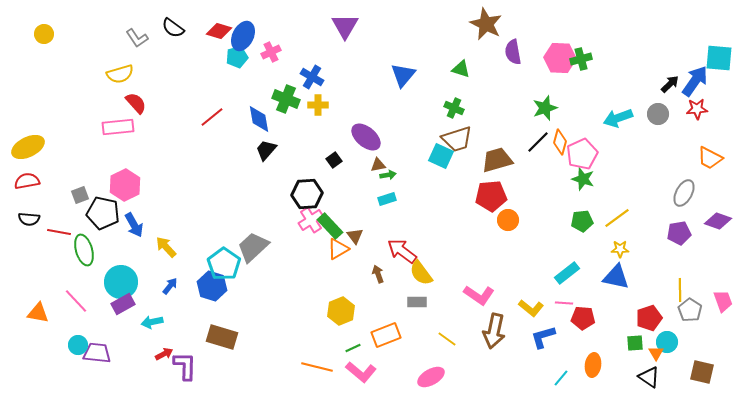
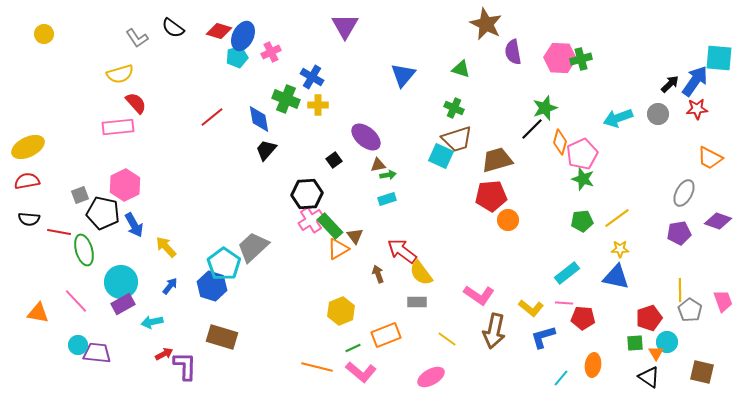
black line at (538, 142): moved 6 px left, 13 px up
